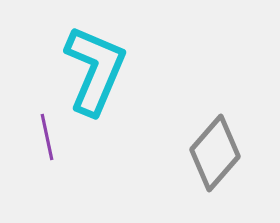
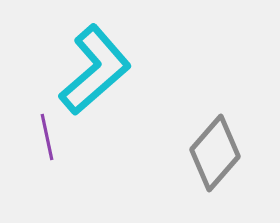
cyan L-shape: rotated 26 degrees clockwise
